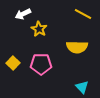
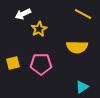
yellow star: rotated 14 degrees clockwise
yellow square: rotated 32 degrees clockwise
cyan triangle: rotated 40 degrees clockwise
